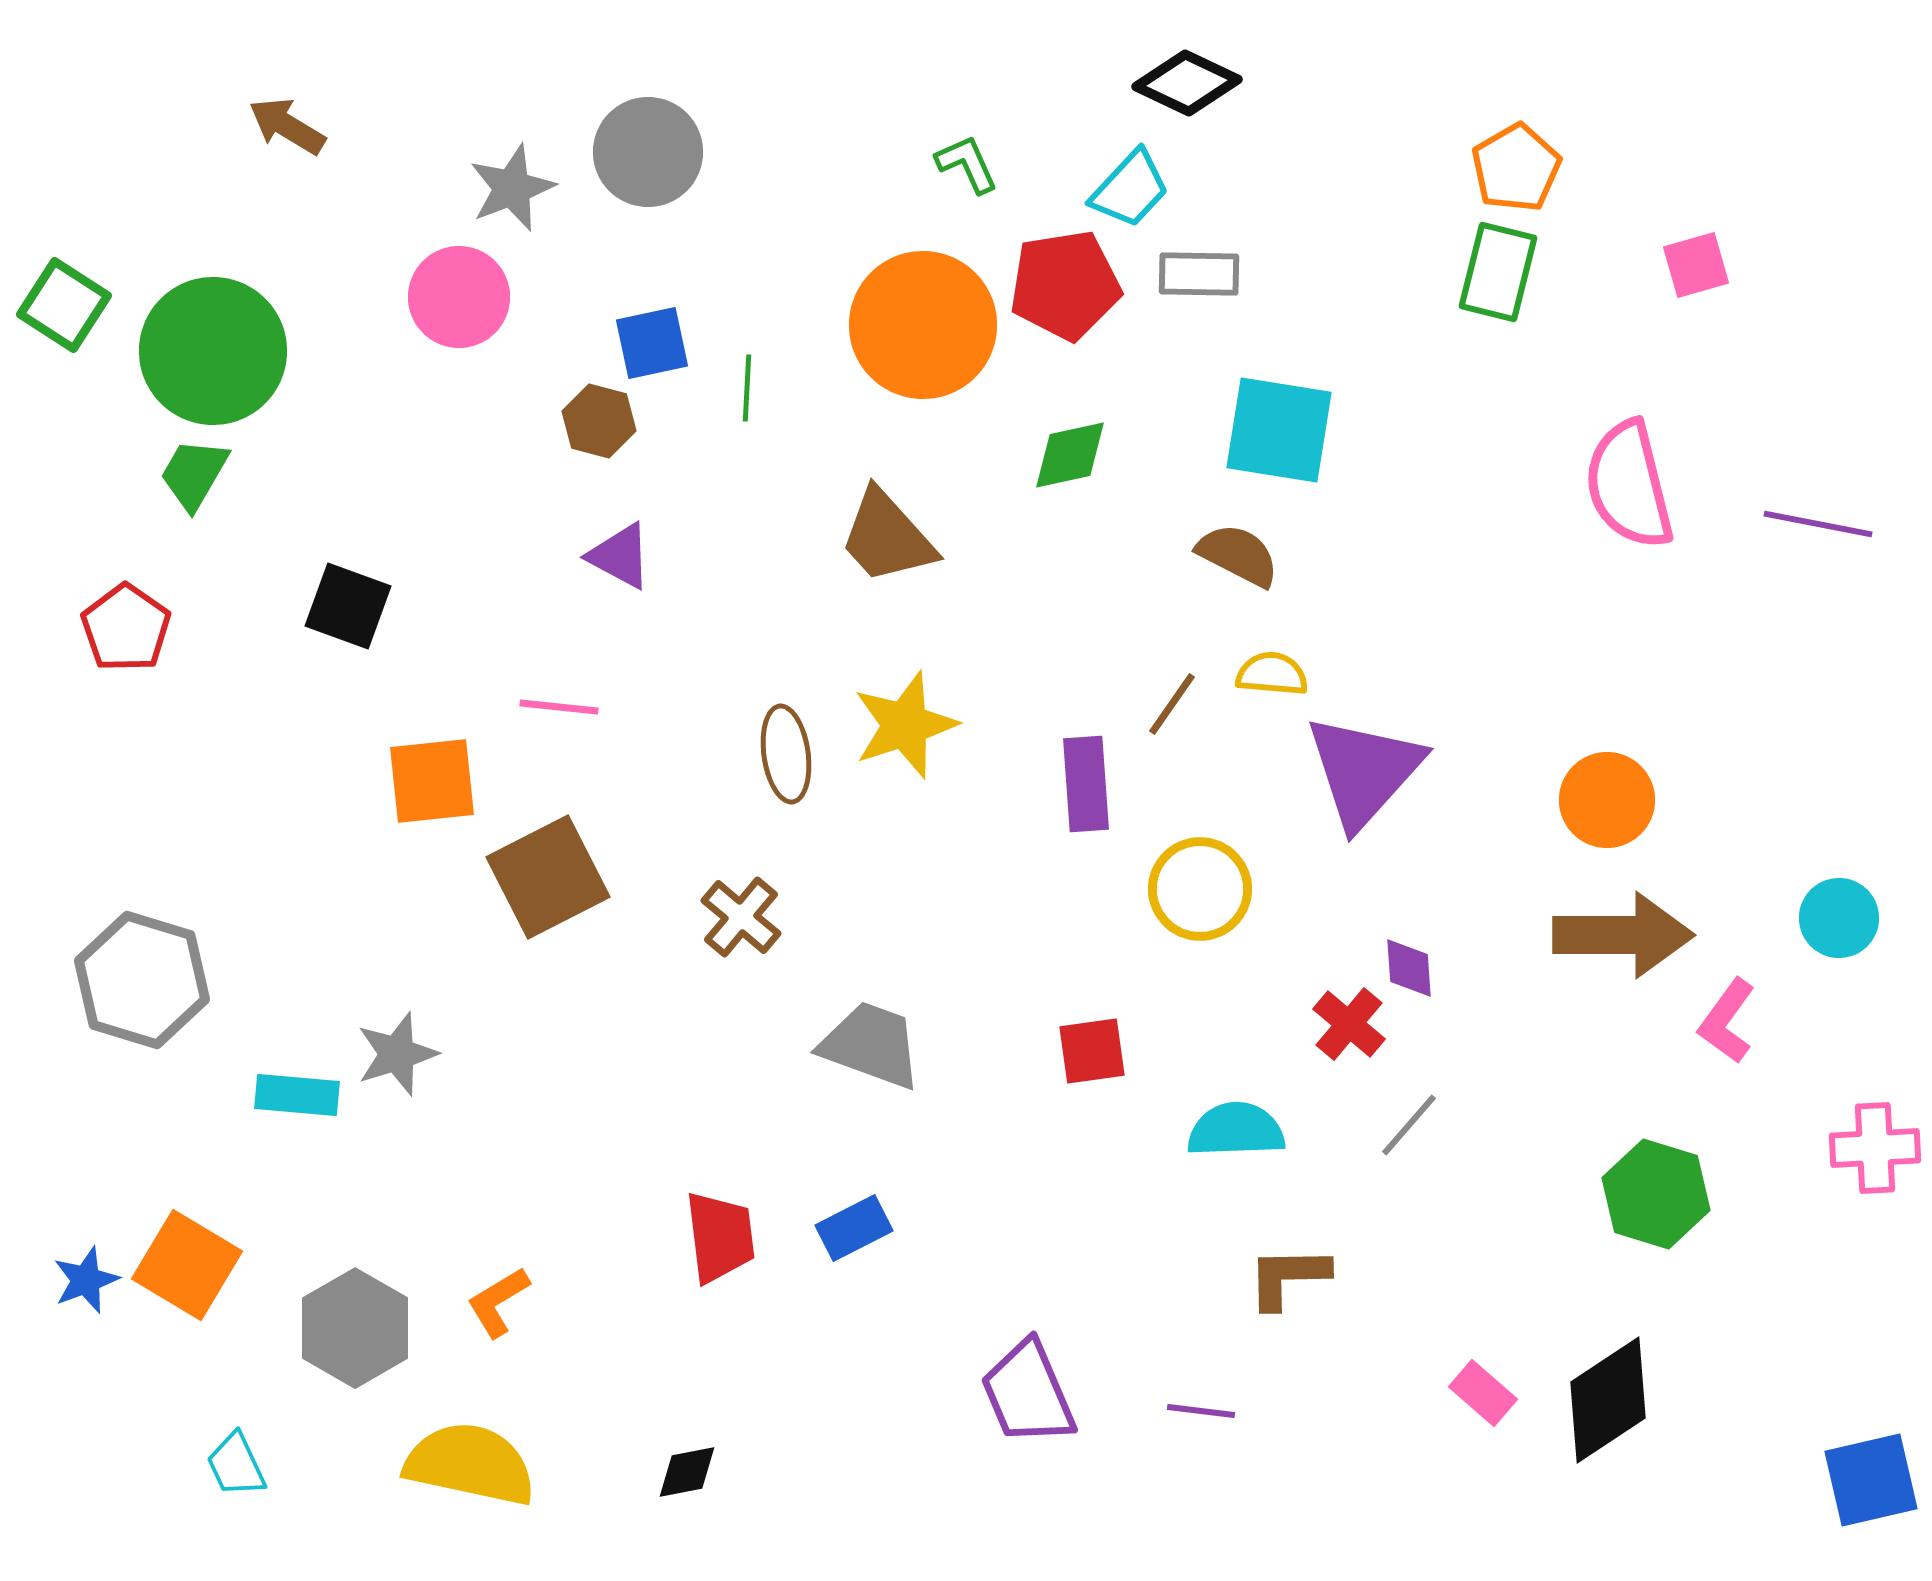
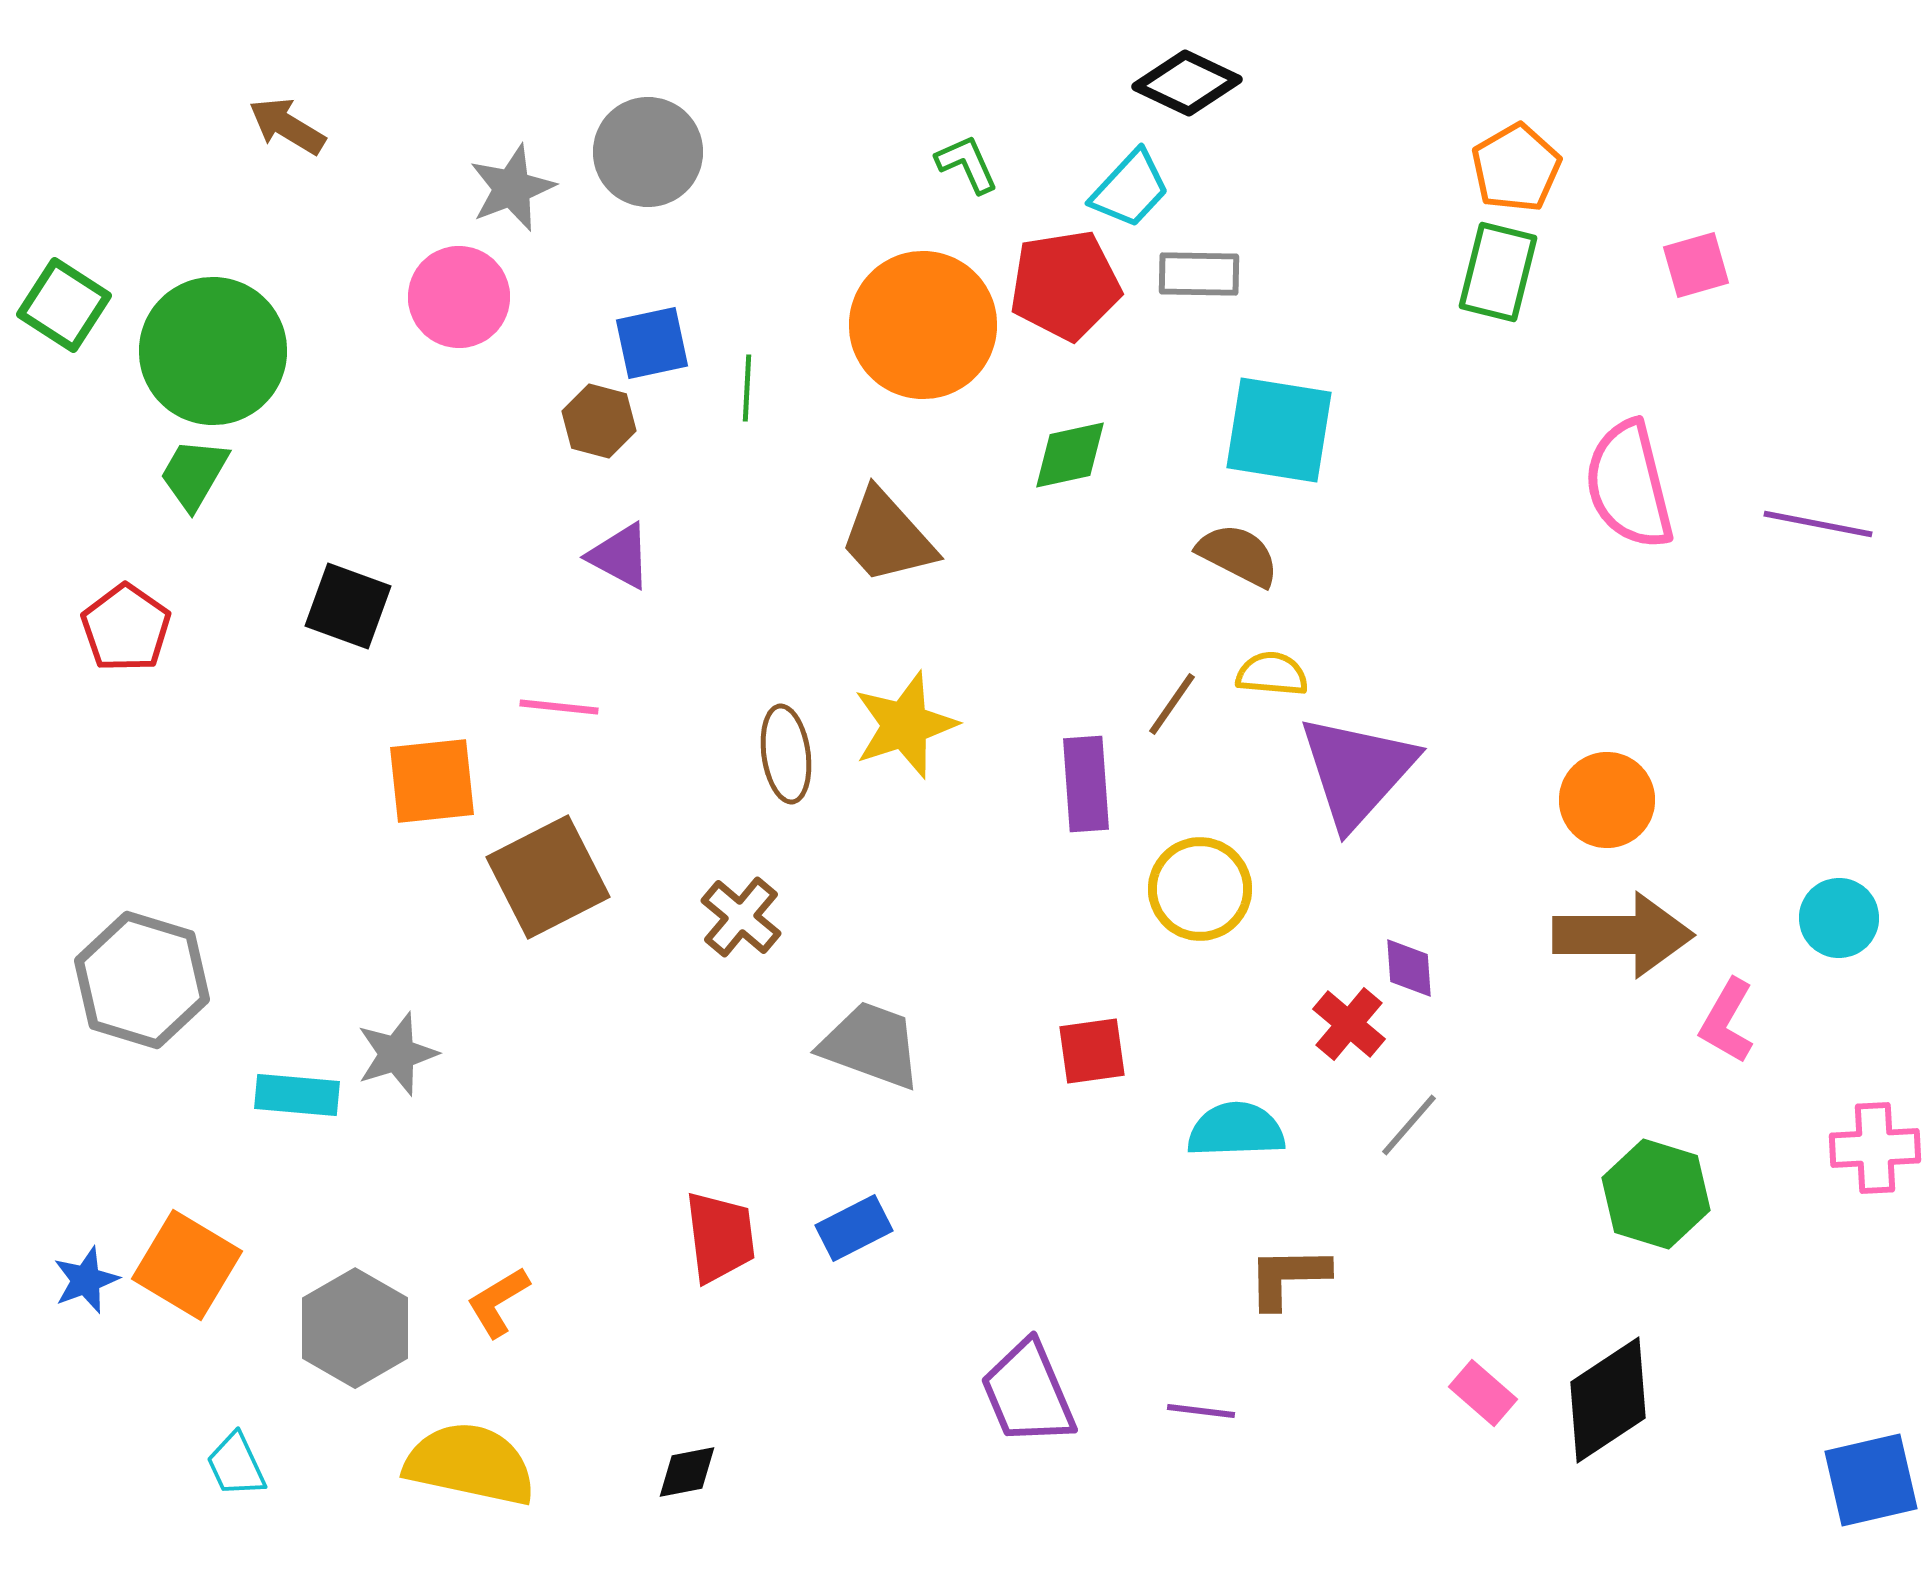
purple triangle at (1364, 771): moved 7 px left
pink L-shape at (1727, 1021): rotated 6 degrees counterclockwise
